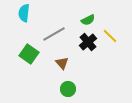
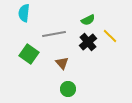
gray line: rotated 20 degrees clockwise
